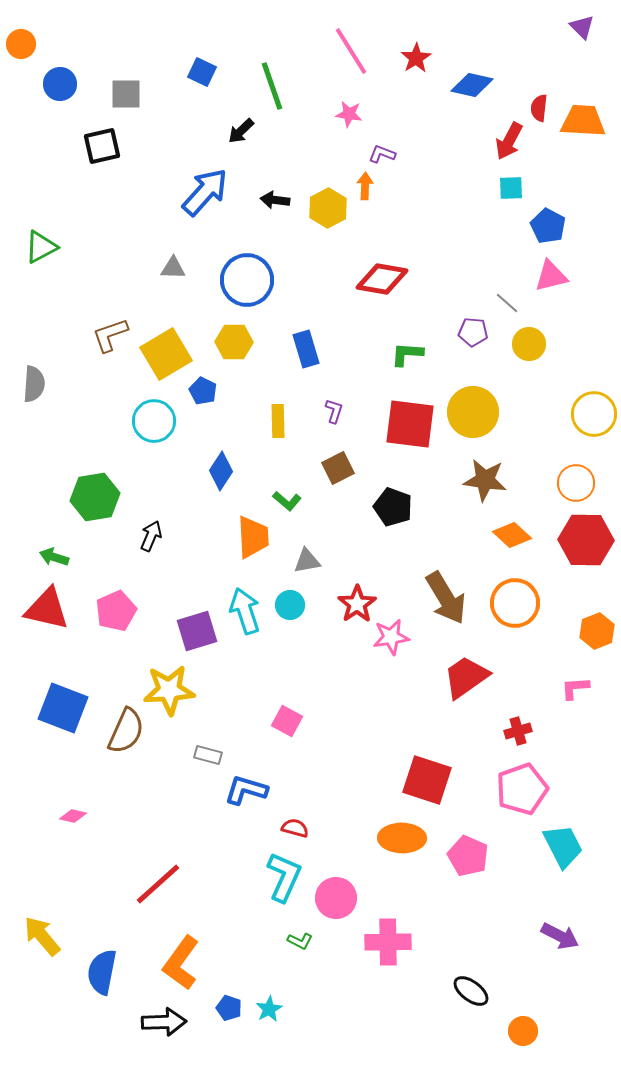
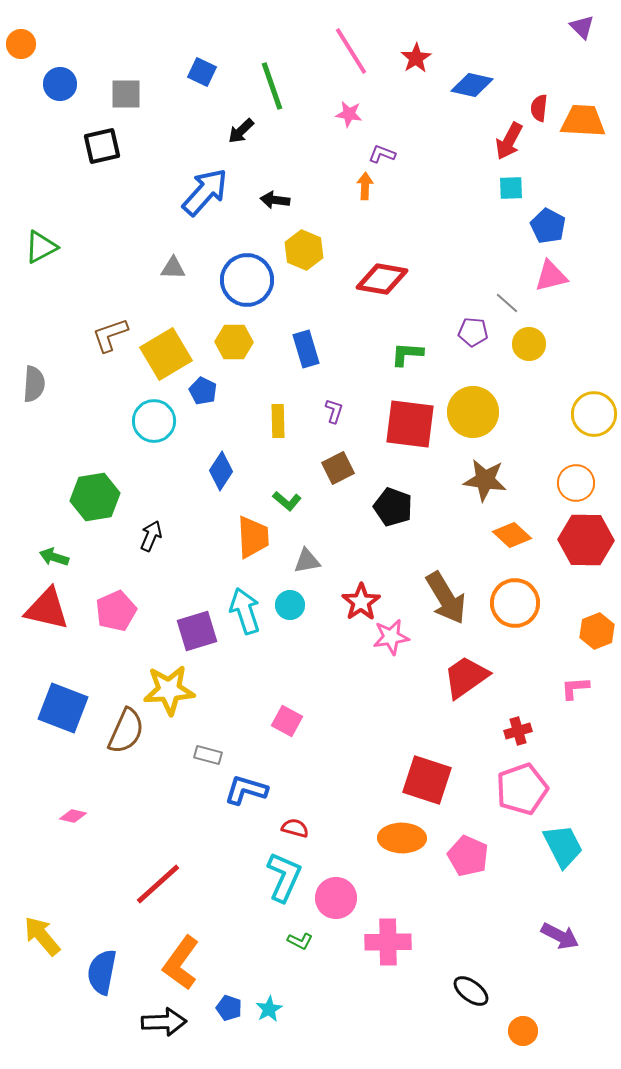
yellow hexagon at (328, 208): moved 24 px left, 42 px down; rotated 9 degrees counterclockwise
red star at (357, 604): moved 4 px right, 2 px up
